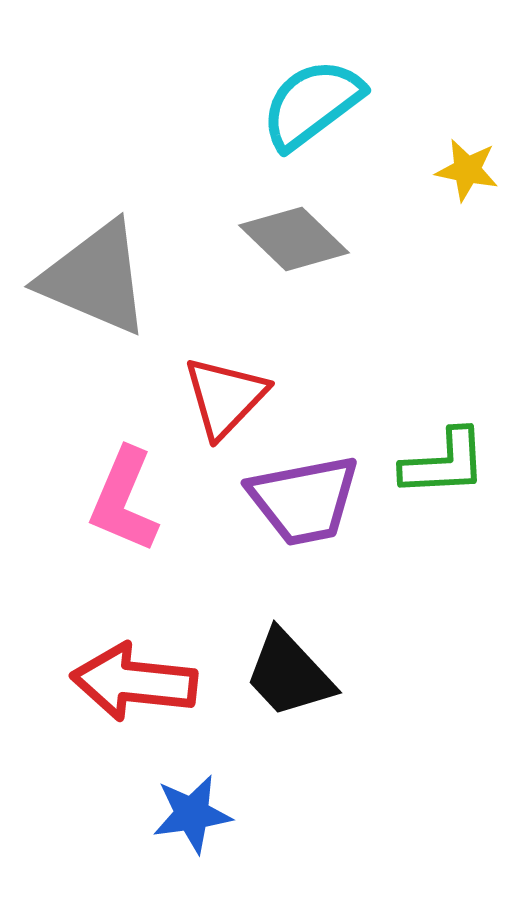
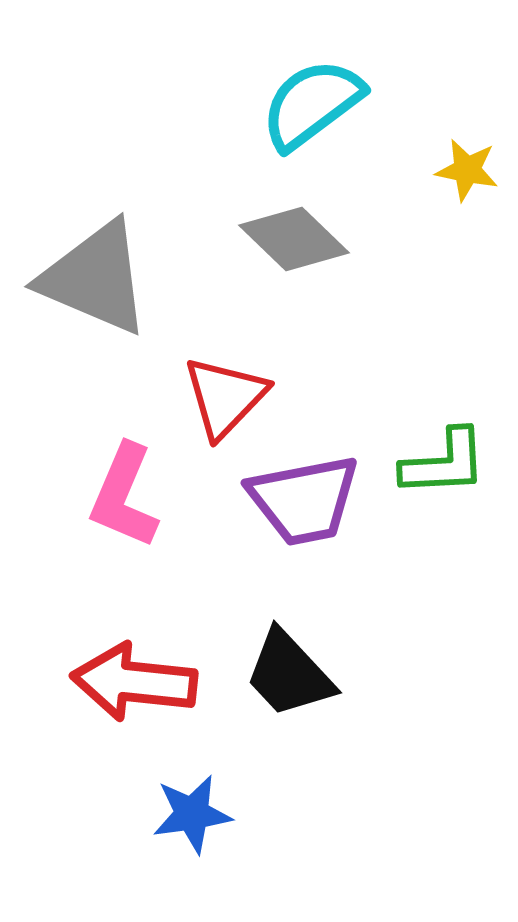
pink L-shape: moved 4 px up
